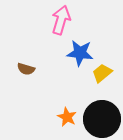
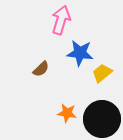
brown semicircle: moved 15 px right; rotated 60 degrees counterclockwise
orange star: moved 4 px up; rotated 18 degrees counterclockwise
